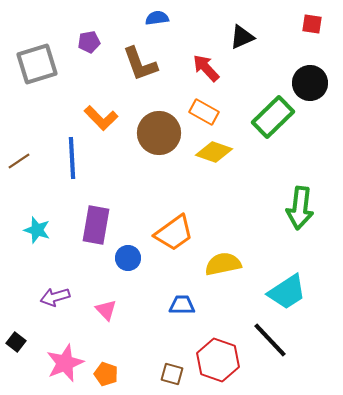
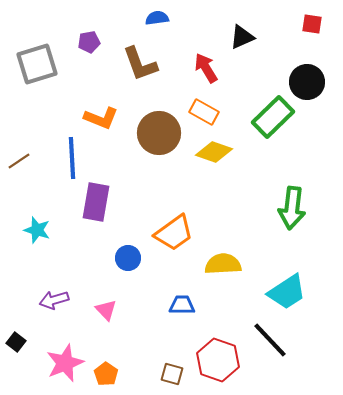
red arrow: rotated 12 degrees clockwise
black circle: moved 3 px left, 1 px up
orange L-shape: rotated 24 degrees counterclockwise
green arrow: moved 8 px left
purple rectangle: moved 23 px up
yellow semicircle: rotated 9 degrees clockwise
purple arrow: moved 1 px left, 3 px down
orange pentagon: rotated 15 degrees clockwise
